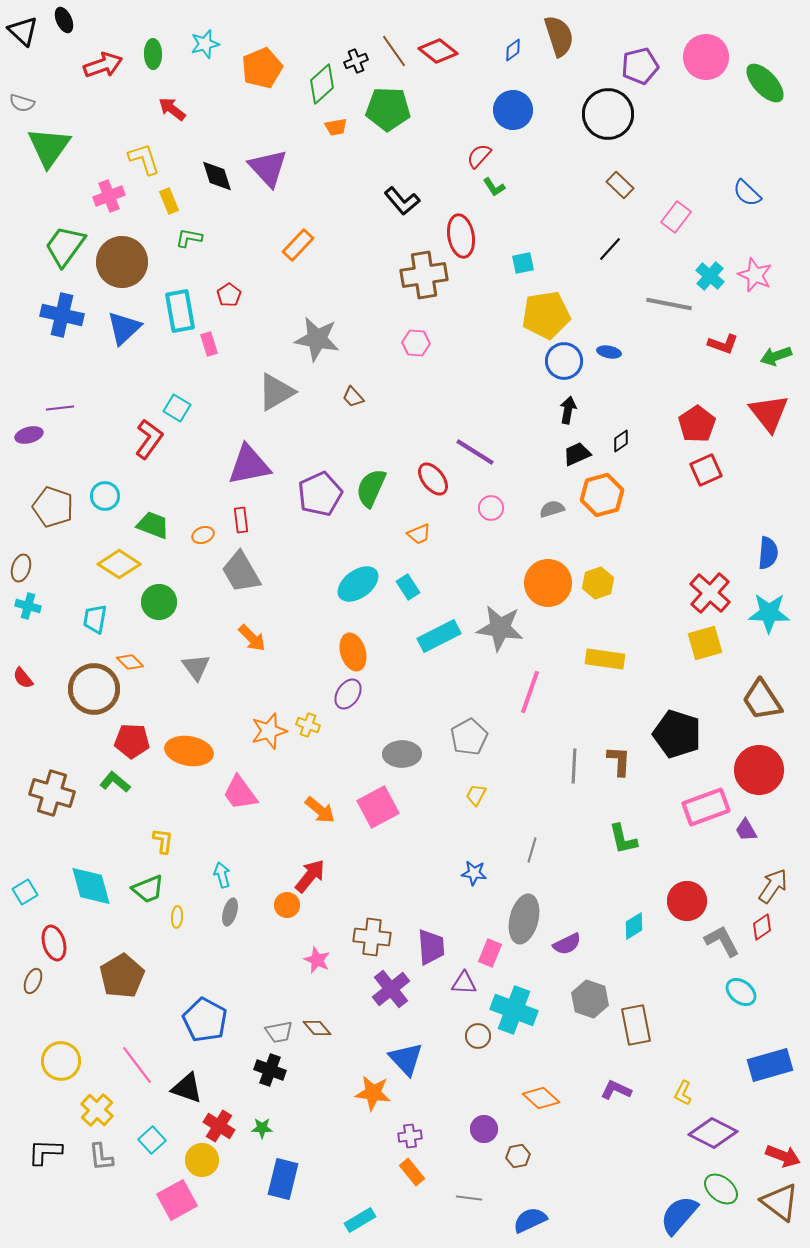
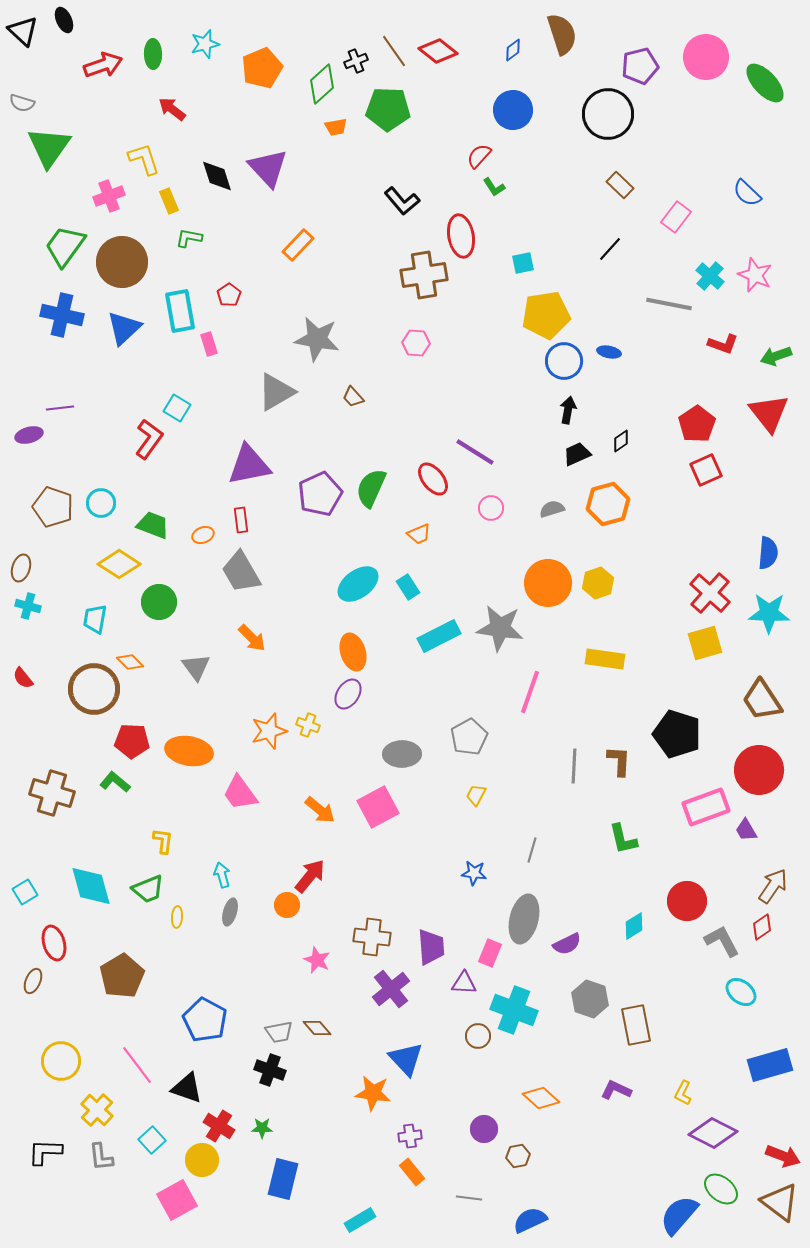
brown semicircle at (559, 36): moved 3 px right, 2 px up
orange hexagon at (602, 495): moved 6 px right, 9 px down
cyan circle at (105, 496): moved 4 px left, 7 px down
